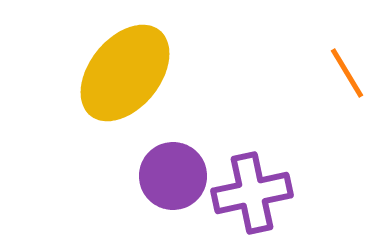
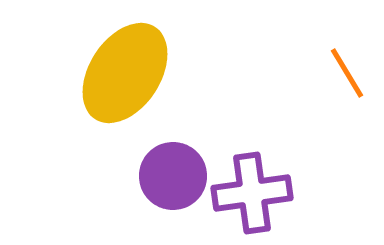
yellow ellipse: rotated 6 degrees counterclockwise
purple cross: rotated 4 degrees clockwise
